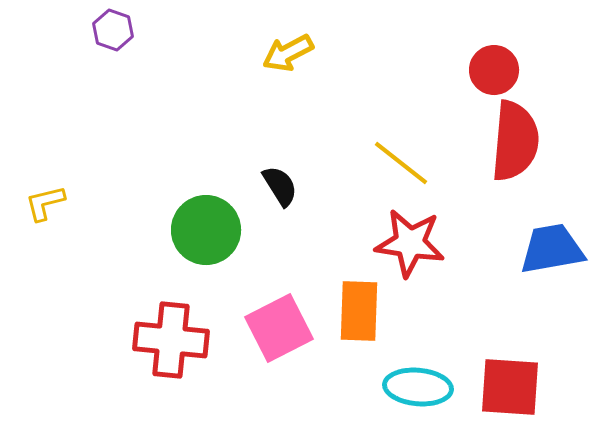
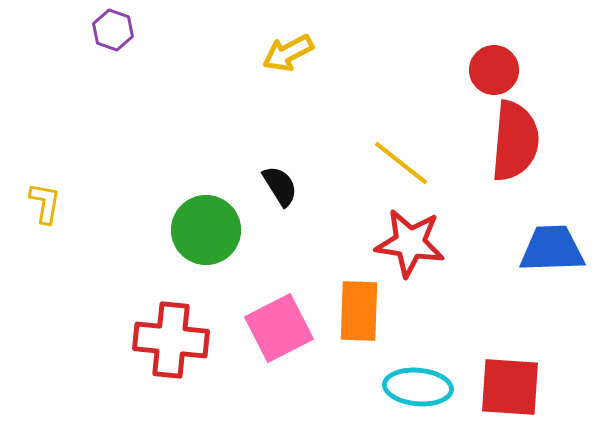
yellow L-shape: rotated 114 degrees clockwise
blue trapezoid: rotated 8 degrees clockwise
